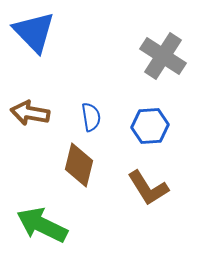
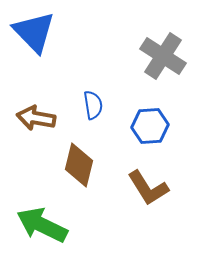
brown arrow: moved 6 px right, 5 px down
blue semicircle: moved 2 px right, 12 px up
